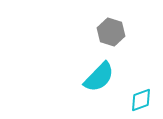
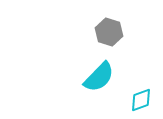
gray hexagon: moved 2 px left
